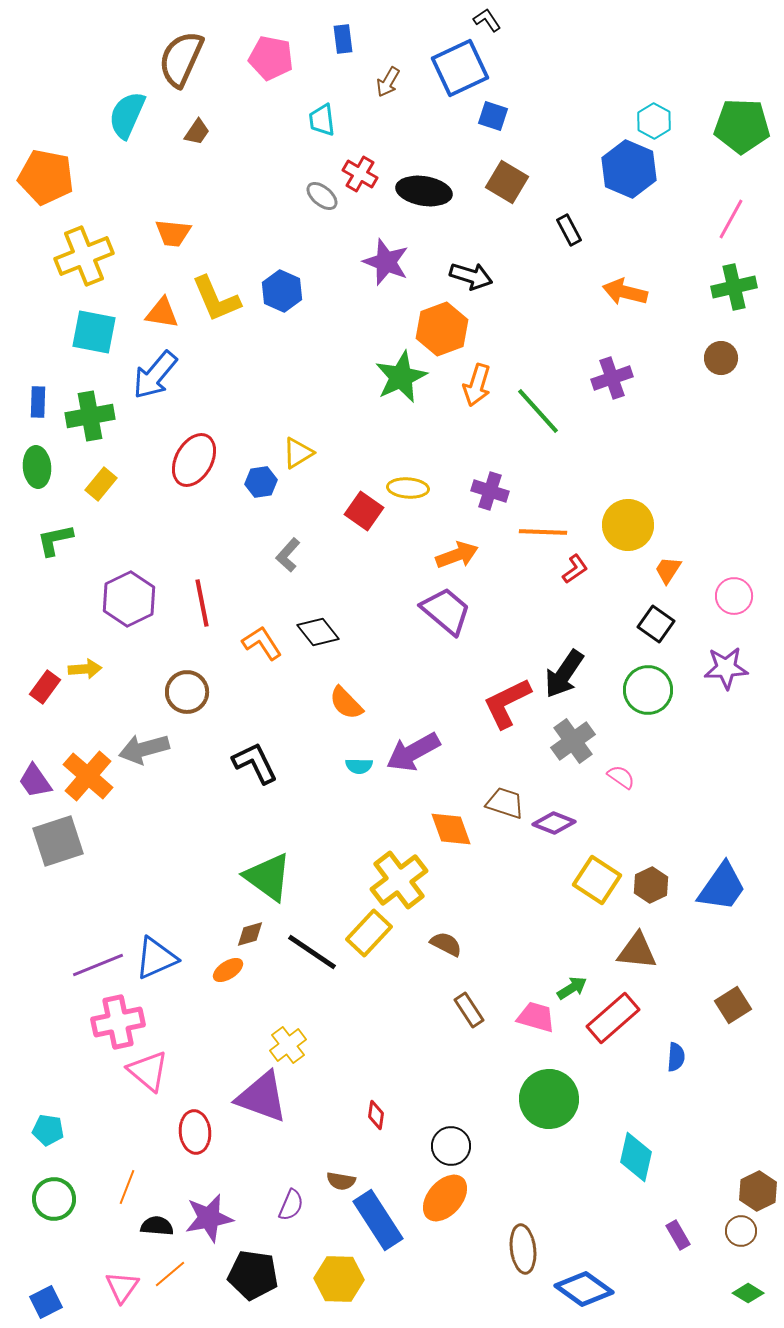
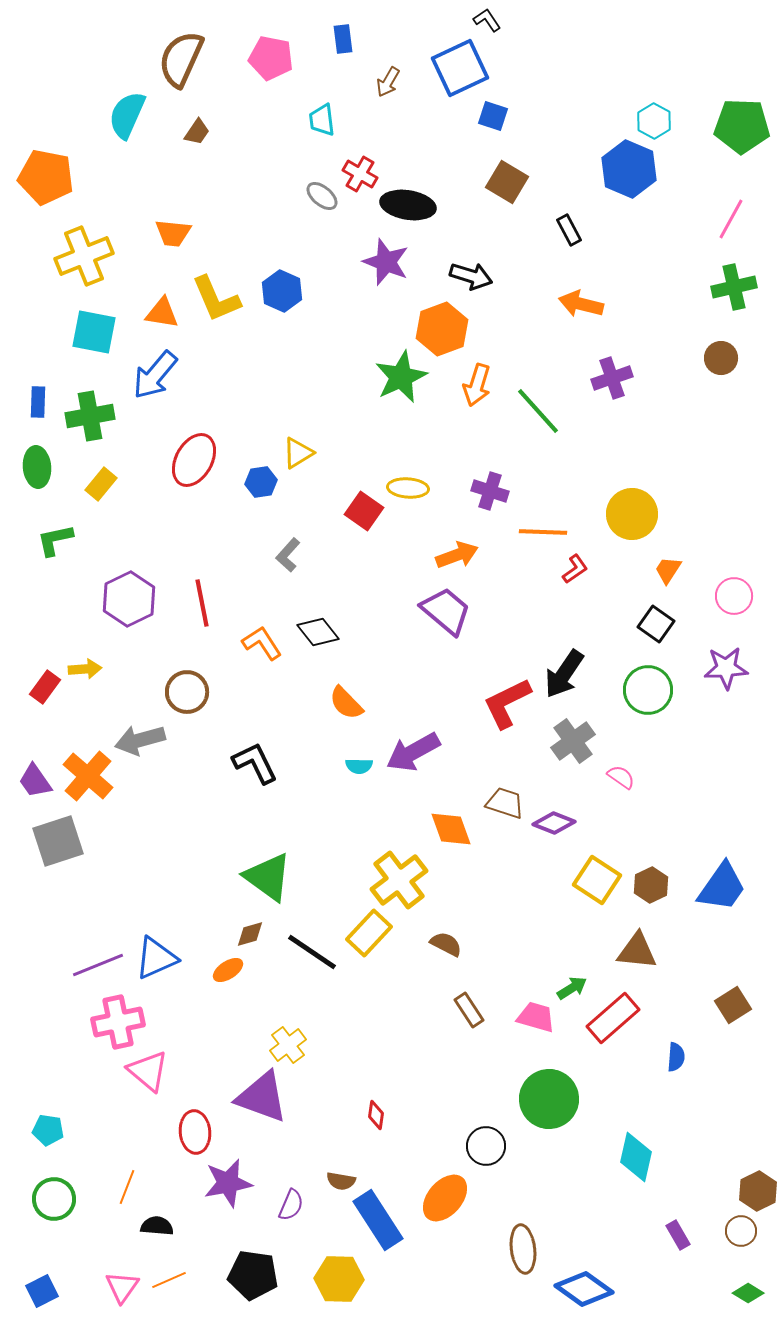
black ellipse at (424, 191): moved 16 px left, 14 px down
orange arrow at (625, 292): moved 44 px left, 12 px down
yellow circle at (628, 525): moved 4 px right, 11 px up
gray arrow at (144, 749): moved 4 px left, 9 px up
black circle at (451, 1146): moved 35 px right
purple star at (209, 1218): moved 19 px right, 35 px up
orange line at (170, 1274): moved 1 px left, 6 px down; rotated 16 degrees clockwise
blue square at (46, 1302): moved 4 px left, 11 px up
